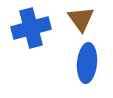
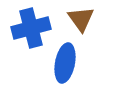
blue ellipse: moved 22 px left; rotated 6 degrees clockwise
